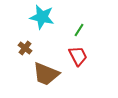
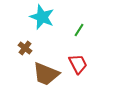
cyan star: rotated 10 degrees clockwise
red trapezoid: moved 8 px down
